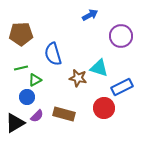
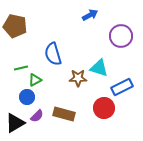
brown pentagon: moved 6 px left, 8 px up; rotated 15 degrees clockwise
brown star: rotated 12 degrees counterclockwise
